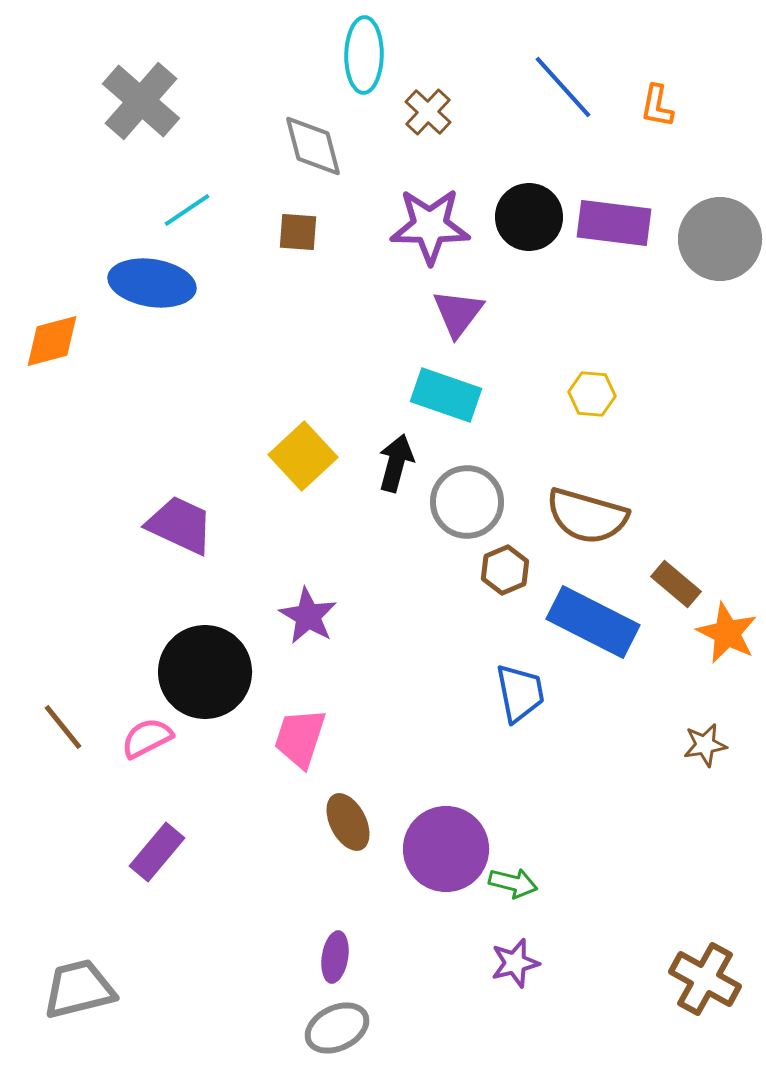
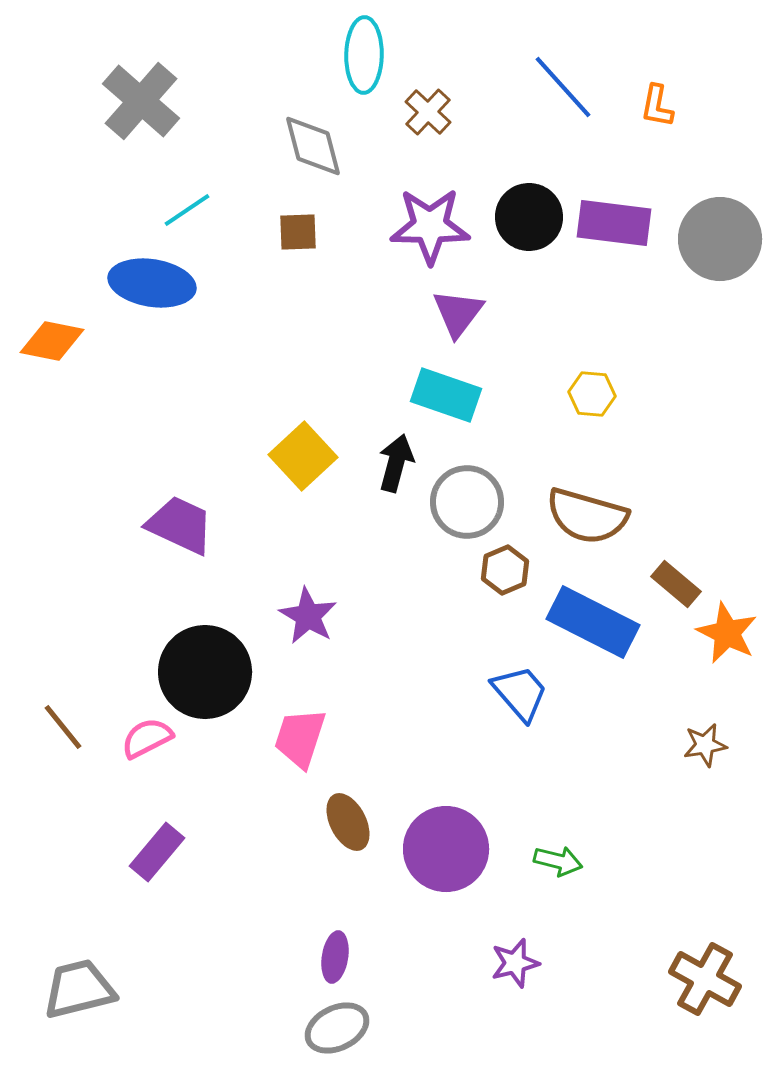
brown square at (298, 232): rotated 6 degrees counterclockwise
orange diamond at (52, 341): rotated 26 degrees clockwise
blue trapezoid at (520, 693): rotated 30 degrees counterclockwise
green arrow at (513, 883): moved 45 px right, 22 px up
